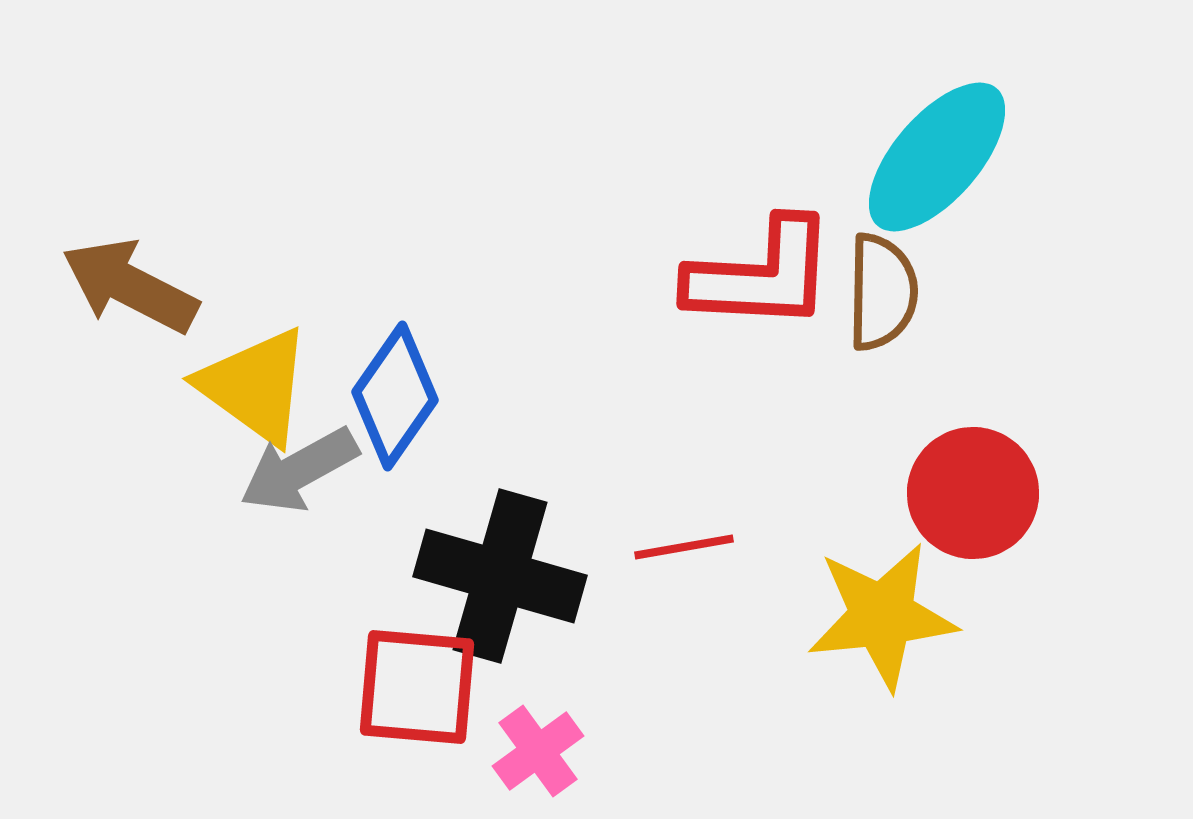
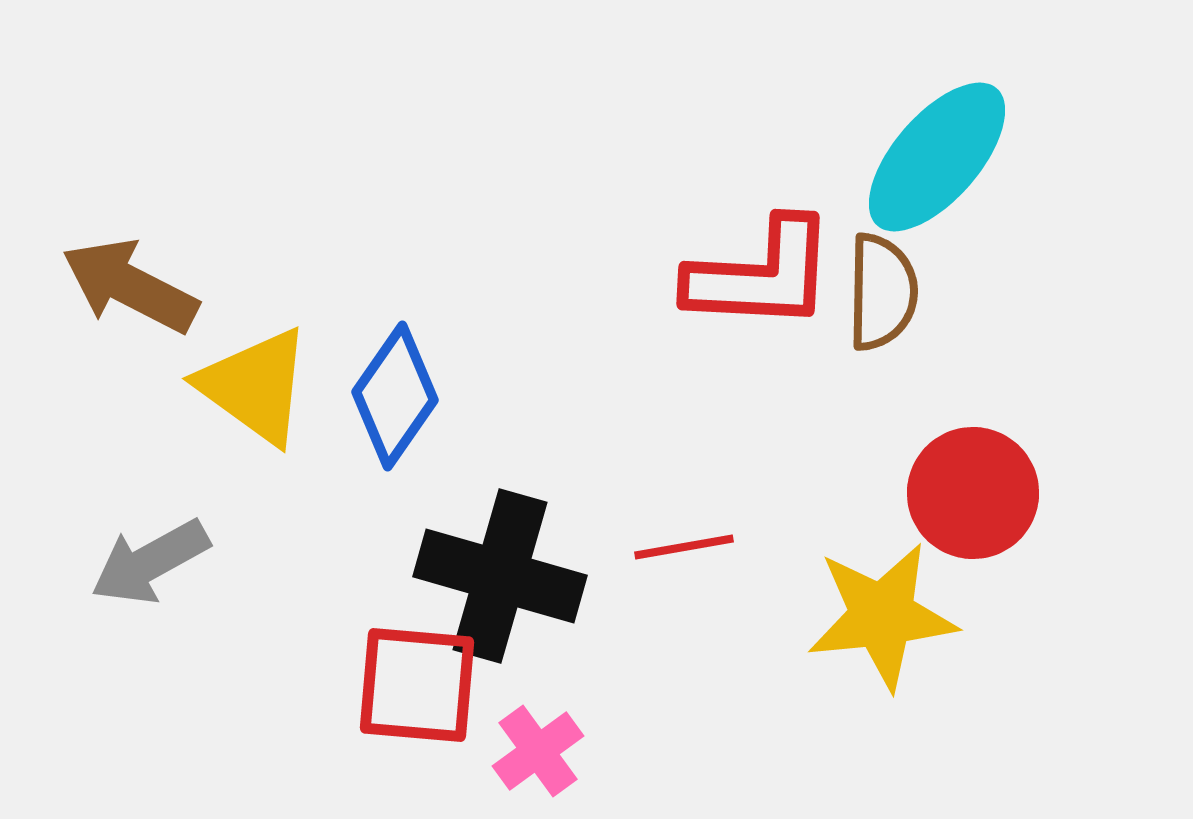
gray arrow: moved 149 px left, 92 px down
red square: moved 2 px up
